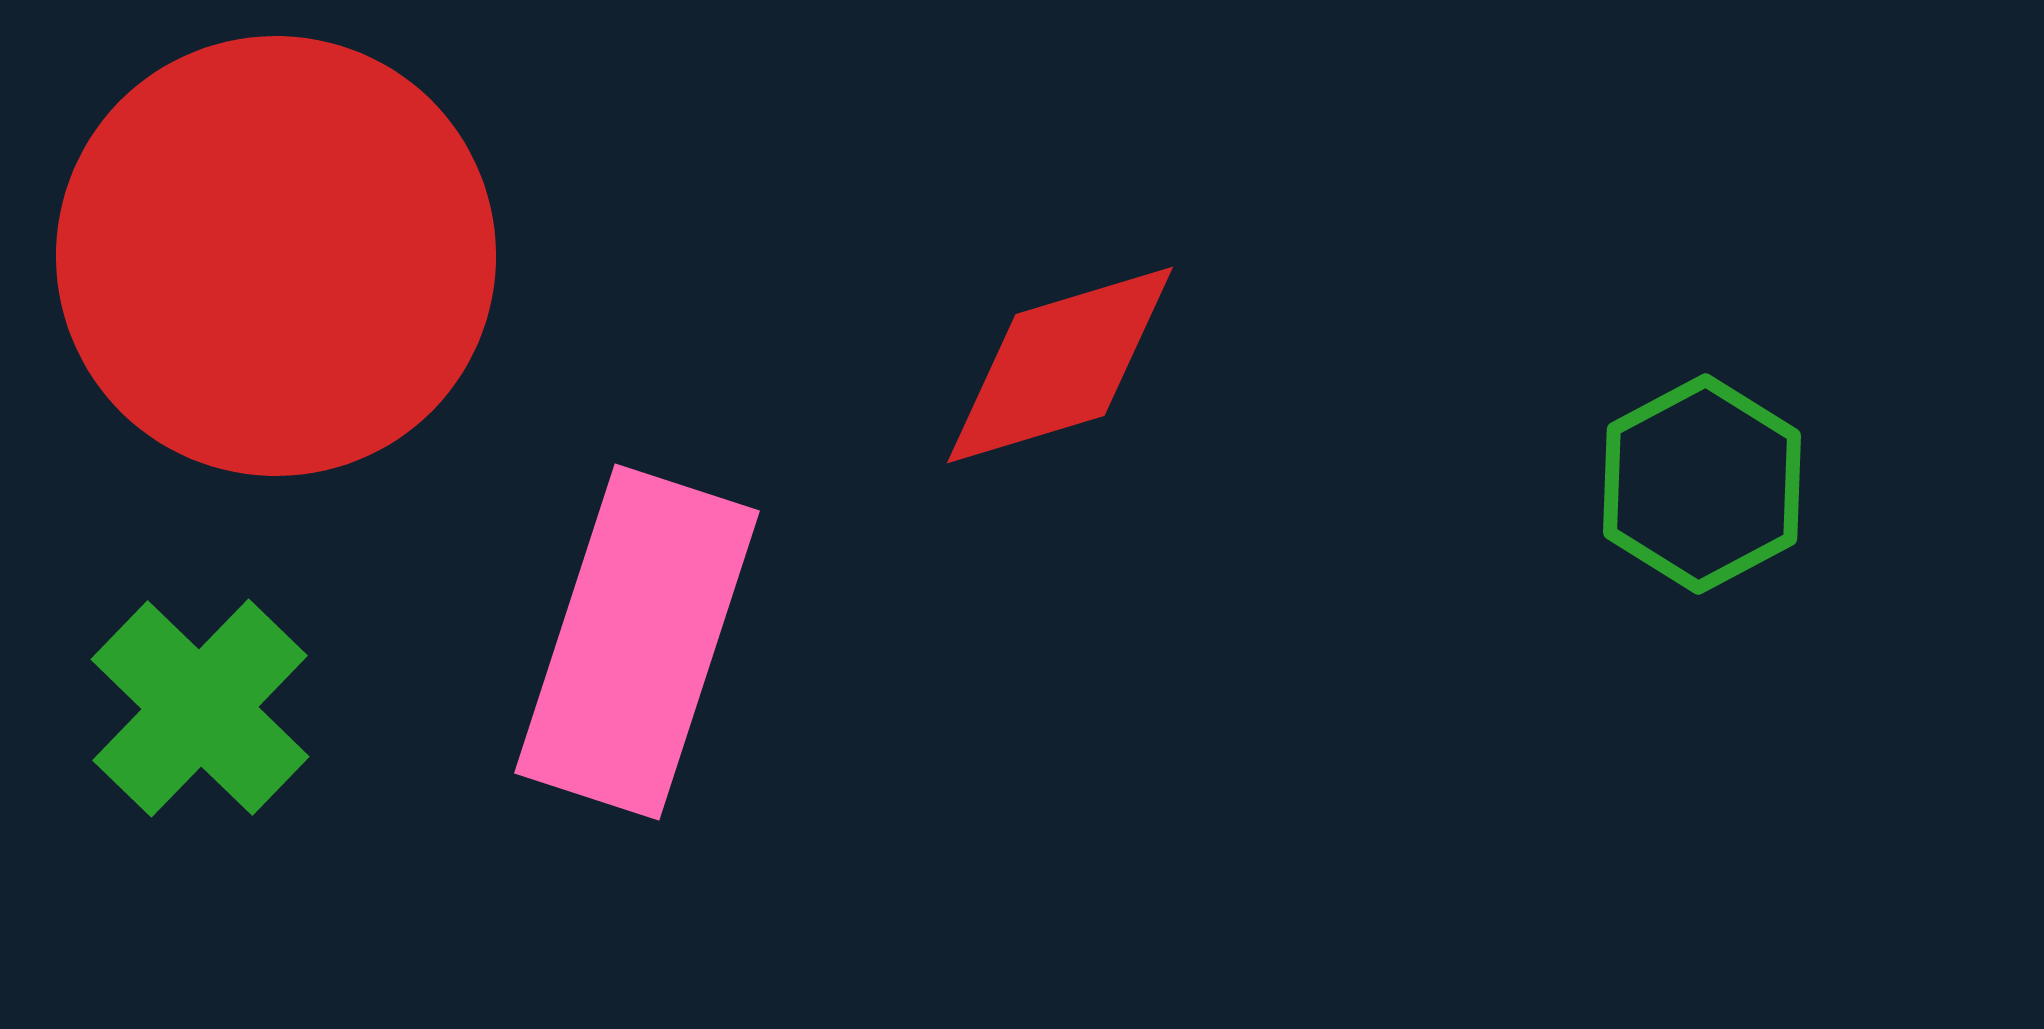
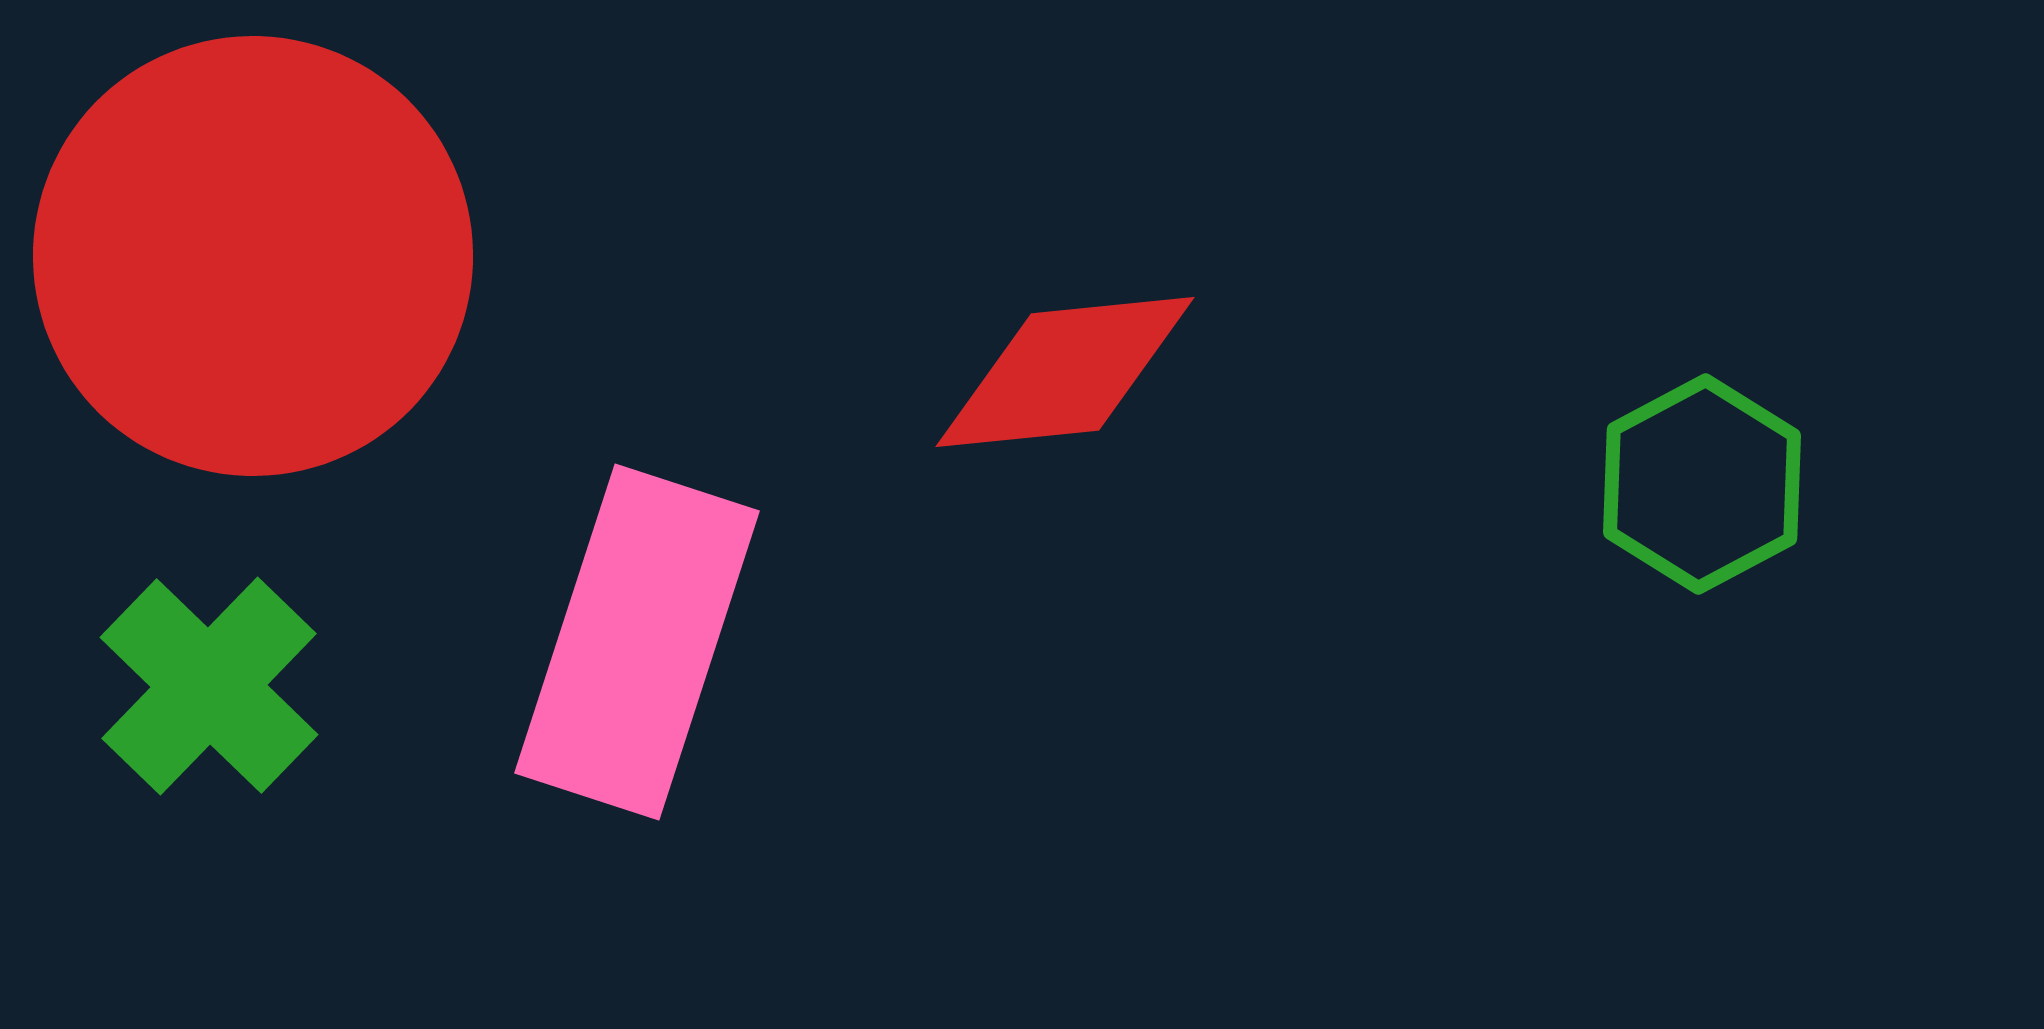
red circle: moved 23 px left
red diamond: moved 5 px right, 7 px down; rotated 11 degrees clockwise
green cross: moved 9 px right, 22 px up
